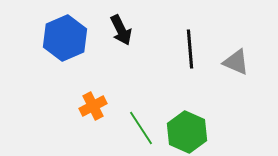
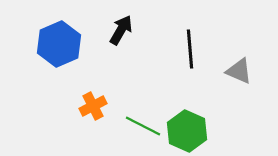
black arrow: rotated 124 degrees counterclockwise
blue hexagon: moved 6 px left, 6 px down
gray triangle: moved 3 px right, 9 px down
green line: moved 2 px right, 2 px up; rotated 30 degrees counterclockwise
green hexagon: moved 1 px up
